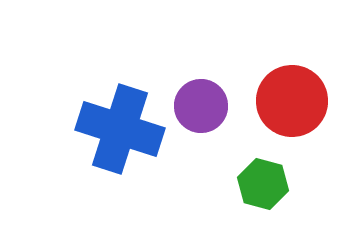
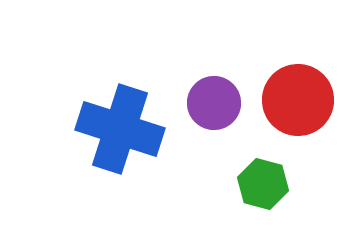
red circle: moved 6 px right, 1 px up
purple circle: moved 13 px right, 3 px up
